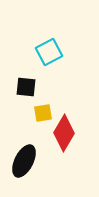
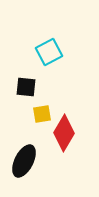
yellow square: moved 1 px left, 1 px down
